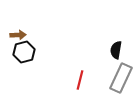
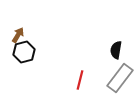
brown arrow: rotated 56 degrees counterclockwise
gray rectangle: moved 1 px left; rotated 12 degrees clockwise
